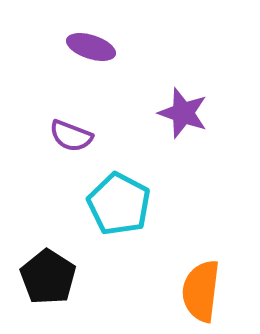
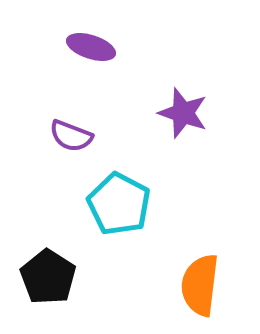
orange semicircle: moved 1 px left, 6 px up
